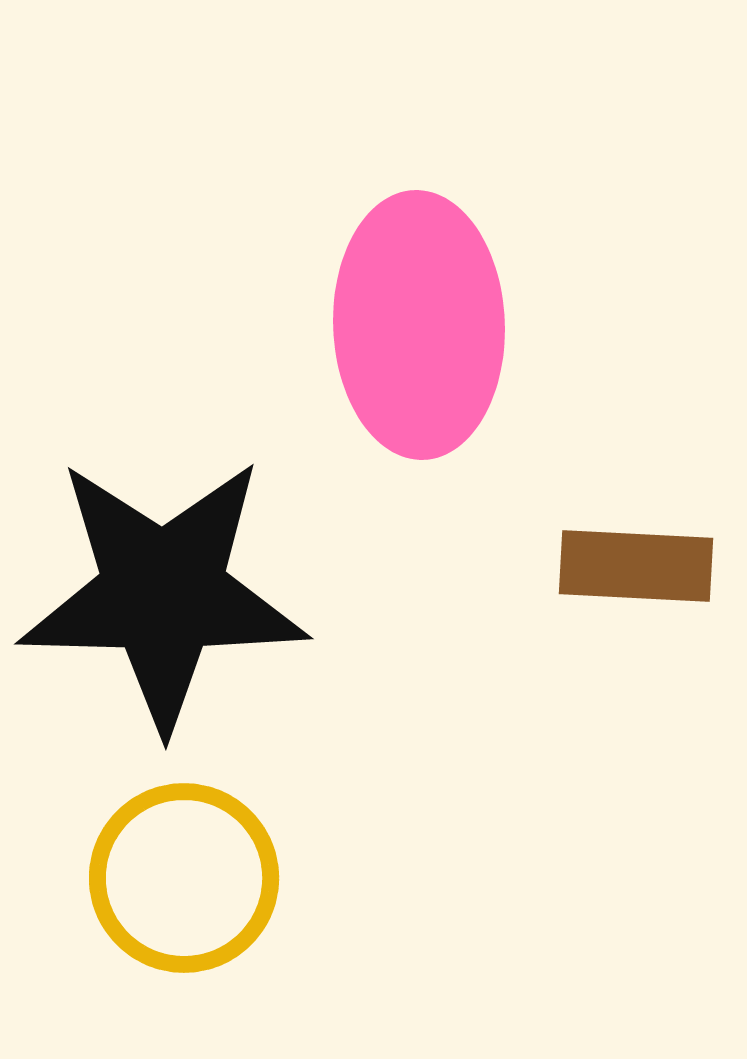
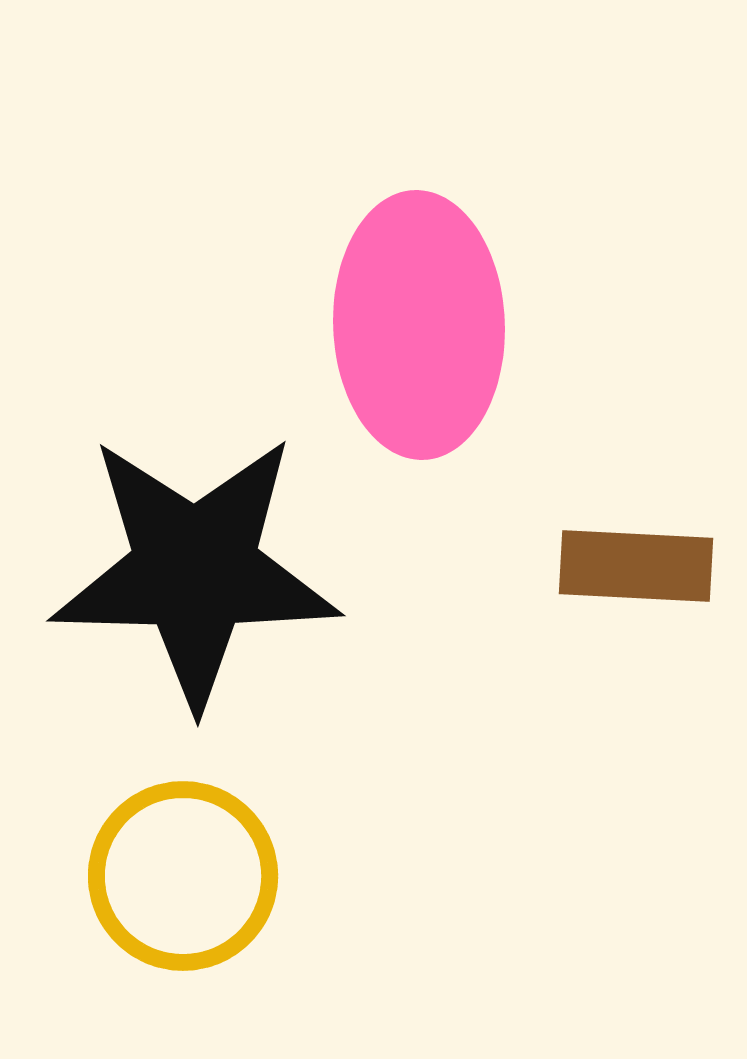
black star: moved 32 px right, 23 px up
yellow circle: moved 1 px left, 2 px up
